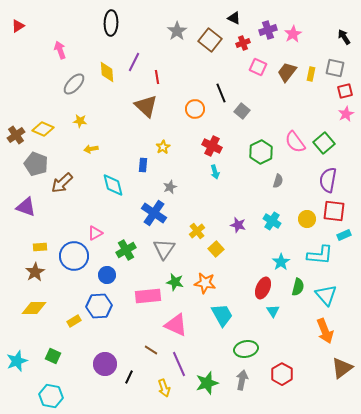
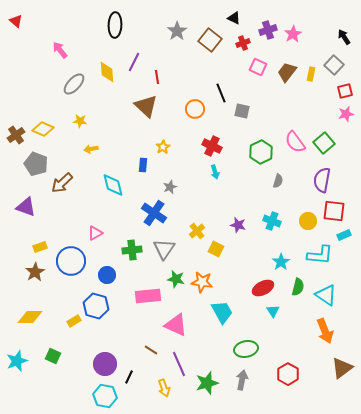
black ellipse at (111, 23): moved 4 px right, 2 px down
red triangle at (18, 26): moved 2 px left, 5 px up; rotated 48 degrees counterclockwise
pink arrow at (60, 50): rotated 18 degrees counterclockwise
gray square at (335, 68): moved 1 px left, 3 px up; rotated 30 degrees clockwise
gray square at (242, 111): rotated 28 degrees counterclockwise
pink star at (346, 114): rotated 14 degrees clockwise
purple semicircle at (328, 180): moved 6 px left
yellow circle at (307, 219): moved 1 px right, 2 px down
cyan cross at (272, 221): rotated 12 degrees counterclockwise
yellow rectangle at (40, 247): rotated 16 degrees counterclockwise
yellow square at (216, 249): rotated 21 degrees counterclockwise
green cross at (126, 250): moved 6 px right; rotated 24 degrees clockwise
blue circle at (74, 256): moved 3 px left, 5 px down
green star at (175, 282): moved 1 px right, 3 px up
orange star at (205, 283): moved 3 px left, 1 px up
red ellipse at (263, 288): rotated 40 degrees clockwise
cyan triangle at (326, 295): rotated 15 degrees counterclockwise
blue hexagon at (99, 306): moved 3 px left; rotated 20 degrees clockwise
yellow diamond at (34, 308): moved 4 px left, 9 px down
cyan trapezoid at (222, 315): moved 3 px up
red hexagon at (282, 374): moved 6 px right
cyan hexagon at (51, 396): moved 54 px right
